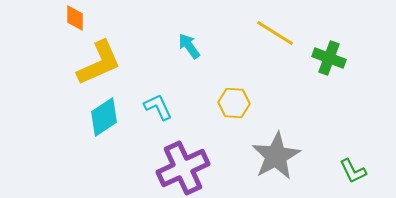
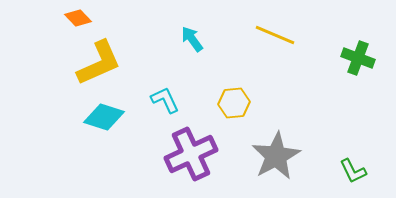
orange diamond: moved 3 px right; rotated 44 degrees counterclockwise
yellow line: moved 2 px down; rotated 9 degrees counterclockwise
cyan arrow: moved 3 px right, 7 px up
green cross: moved 29 px right
yellow hexagon: rotated 8 degrees counterclockwise
cyan L-shape: moved 7 px right, 7 px up
cyan diamond: rotated 51 degrees clockwise
purple cross: moved 8 px right, 14 px up
